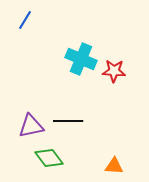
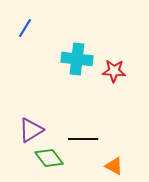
blue line: moved 8 px down
cyan cross: moved 4 px left; rotated 16 degrees counterclockwise
black line: moved 15 px right, 18 px down
purple triangle: moved 4 px down; rotated 20 degrees counterclockwise
orange triangle: rotated 24 degrees clockwise
